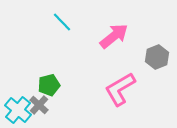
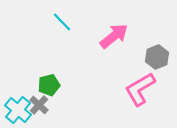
pink L-shape: moved 20 px right
